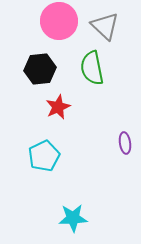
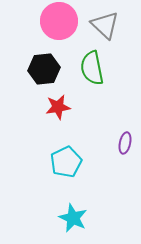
gray triangle: moved 1 px up
black hexagon: moved 4 px right
red star: rotated 15 degrees clockwise
purple ellipse: rotated 20 degrees clockwise
cyan pentagon: moved 22 px right, 6 px down
cyan star: rotated 28 degrees clockwise
